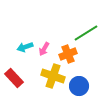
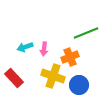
green line: rotated 10 degrees clockwise
pink arrow: rotated 24 degrees counterclockwise
orange cross: moved 2 px right, 3 px down
blue circle: moved 1 px up
